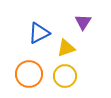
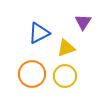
orange circle: moved 3 px right
